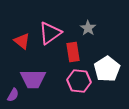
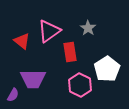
pink triangle: moved 1 px left, 2 px up
red rectangle: moved 3 px left
pink hexagon: moved 1 px right, 4 px down; rotated 20 degrees clockwise
